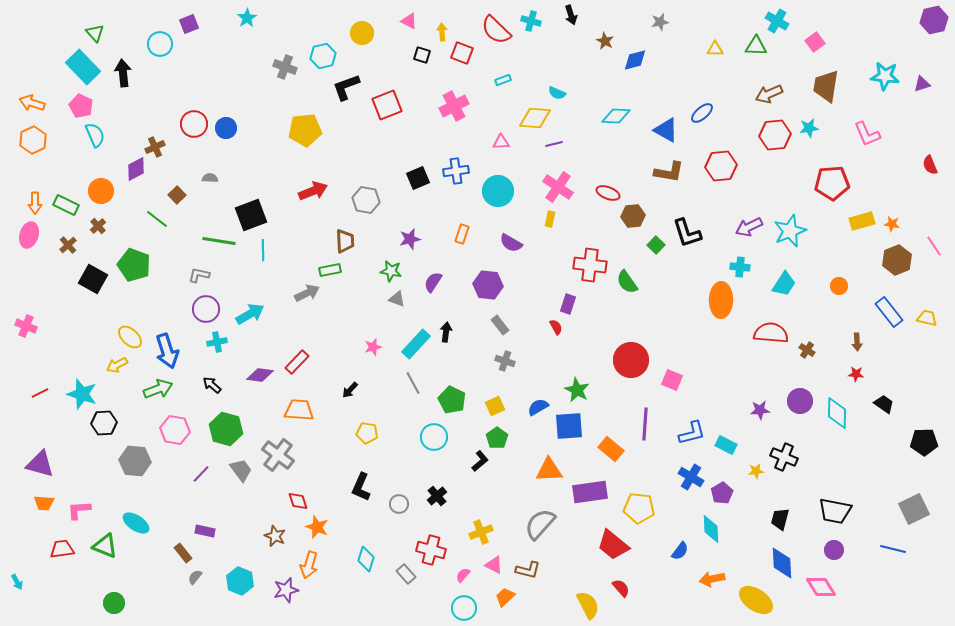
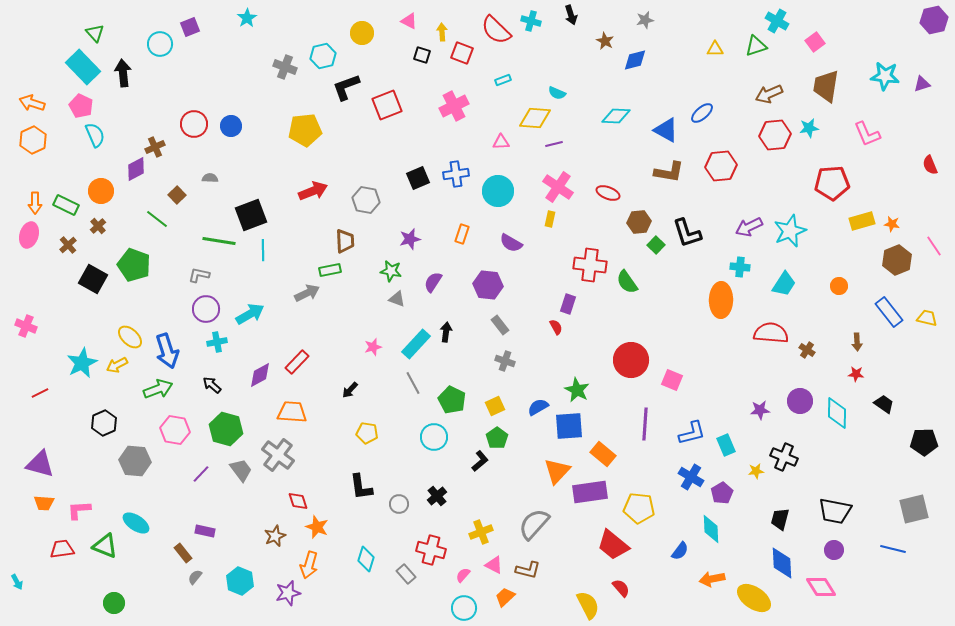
gray star at (660, 22): moved 15 px left, 2 px up
purple square at (189, 24): moved 1 px right, 3 px down
green triangle at (756, 46): rotated 20 degrees counterclockwise
blue circle at (226, 128): moved 5 px right, 2 px up
blue cross at (456, 171): moved 3 px down
brown hexagon at (633, 216): moved 6 px right, 6 px down
purple diamond at (260, 375): rotated 36 degrees counterclockwise
cyan star at (82, 394): moved 31 px up; rotated 28 degrees clockwise
orange trapezoid at (299, 410): moved 7 px left, 2 px down
black hexagon at (104, 423): rotated 20 degrees counterclockwise
cyan rectangle at (726, 445): rotated 40 degrees clockwise
orange rectangle at (611, 449): moved 8 px left, 5 px down
orange triangle at (549, 470): moved 8 px right, 1 px down; rotated 44 degrees counterclockwise
black L-shape at (361, 487): rotated 32 degrees counterclockwise
gray square at (914, 509): rotated 12 degrees clockwise
gray semicircle at (540, 524): moved 6 px left
brown star at (275, 536): rotated 25 degrees clockwise
purple star at (286, 590): moved 2 px right, 3 px down
yellow ellipse at (756, 600): moved 2 px left, 2 px up
